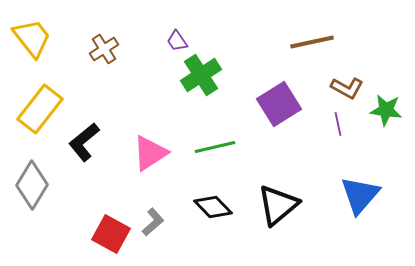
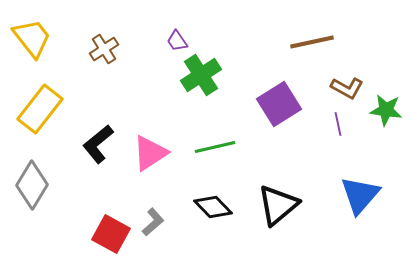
black L-shape: moved 14 px right, 2 px down
